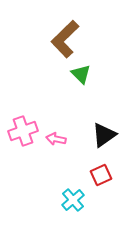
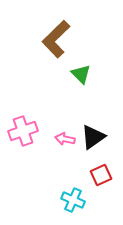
brown L-shape: moved 9 px left
black triangle: moved 11 px left, 2 px down
pink arrow: moved 9 px right
cyan cross: rotated 25 degrees counterclockwise
